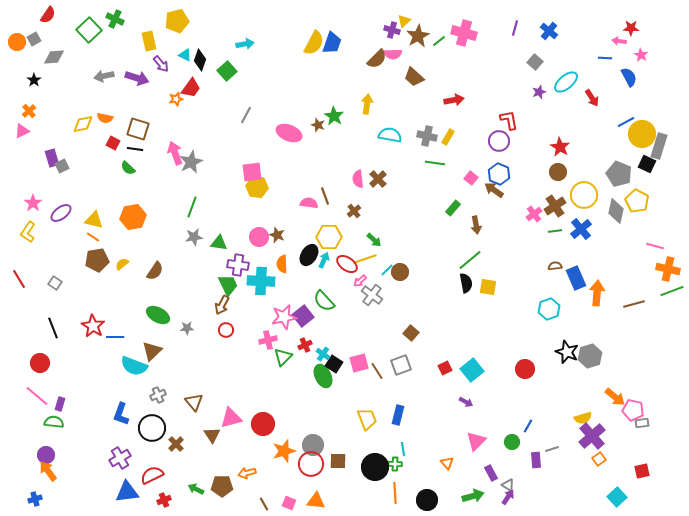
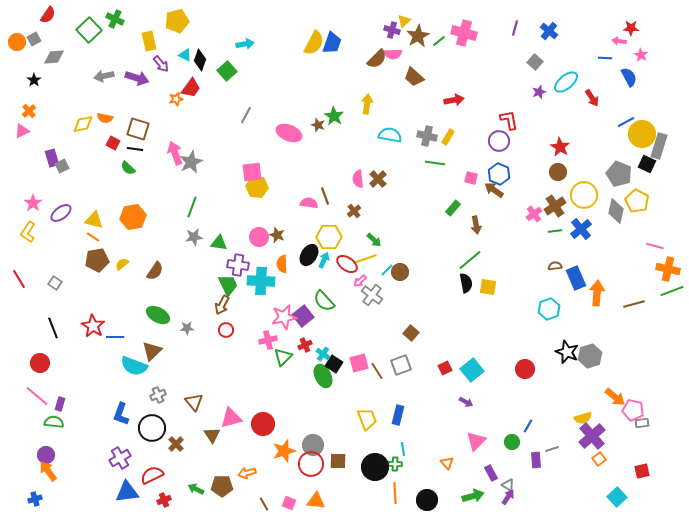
pink square at (471, 178): rotated 24 degrees counterclockwise
